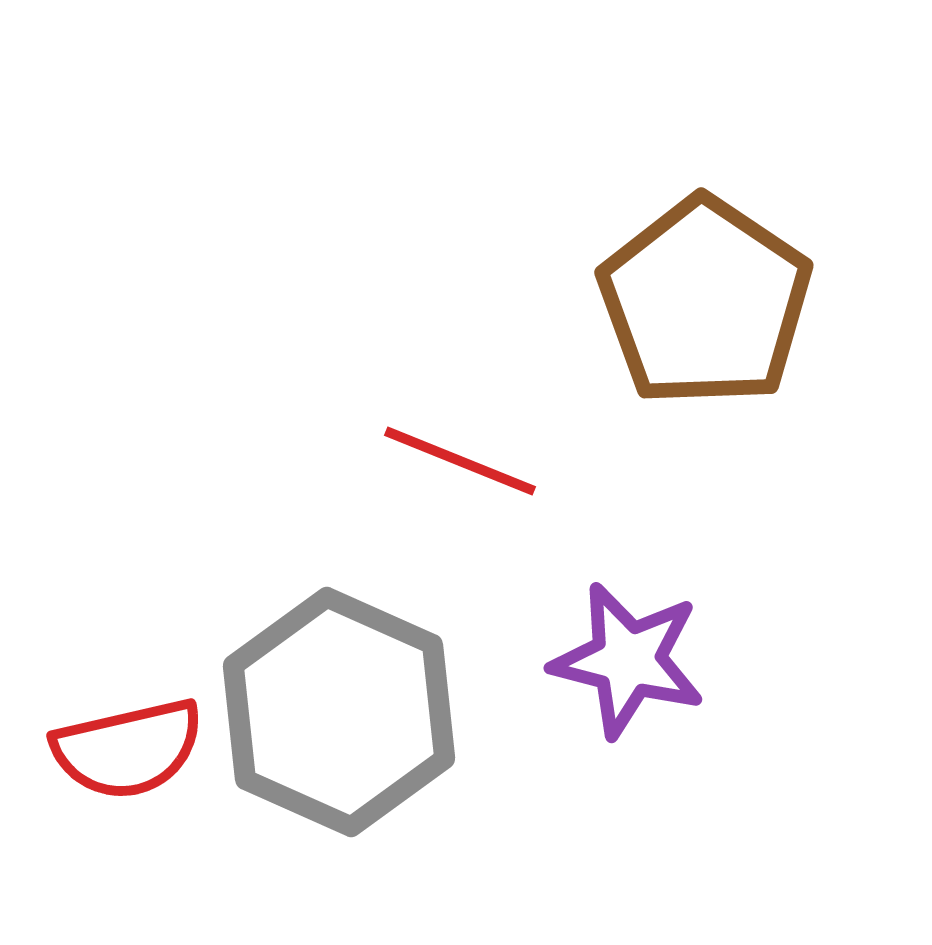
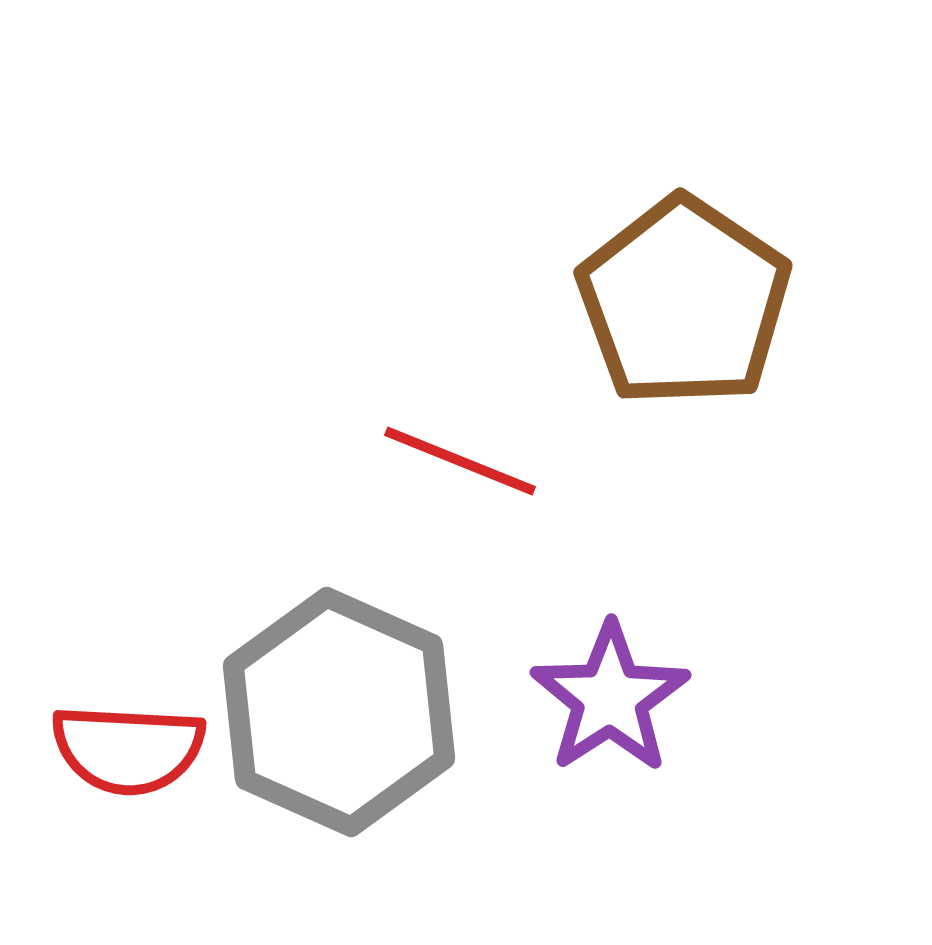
brown pentagon: moved 21 px left
purple star: moved 18 px left, 38 px down; rotated 25 degrees clockwise
red semicircle: rotated 16 degrees clockwise
